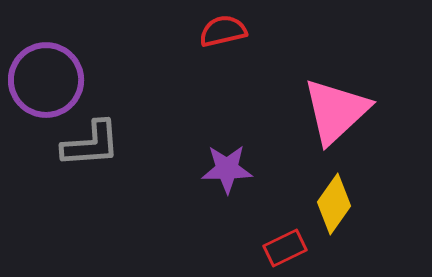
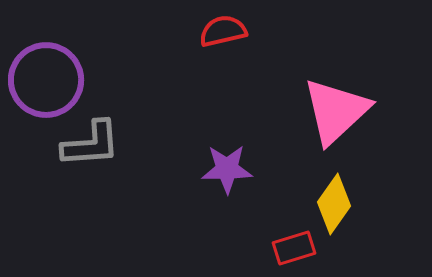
red rectangle: moved 9 px right; rotated 9 degrees clockwise
